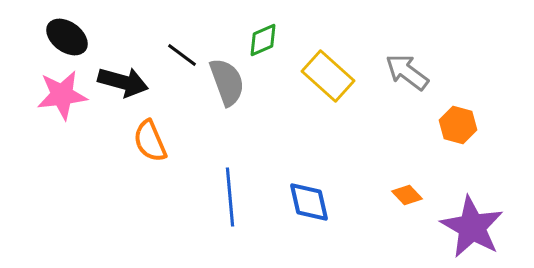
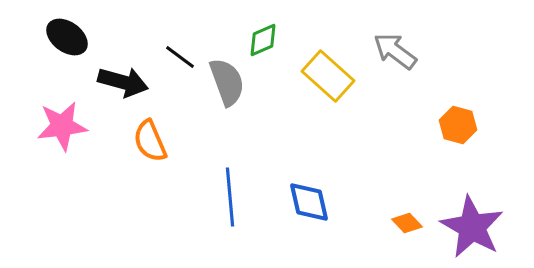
black line: moved 2 px left, 2 px down
gray arrow: moved 12 px left, 21 px up
pink star: moved 31 px down
orange diamond: moved 28 px down
